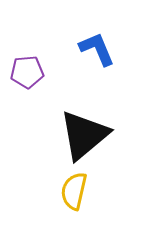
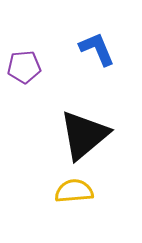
purple pentagon: moved 3 px left, 5 px up
yellow semicircle: rotated 72 degrees clockwise
